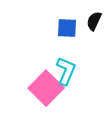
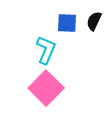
blue square: moved 5 px up
cyan L-shape: moved 20 px left, 21 px up
